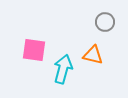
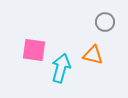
cyan arrow: moved 2 px left, 1 px up
